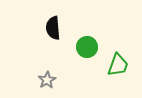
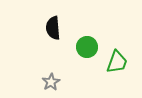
green trapezoid: moved 1 px left, 3 px up
gray star: moved 4 px right, 2 px down
